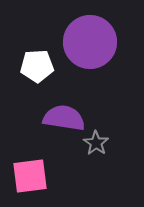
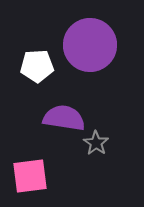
purple circle: moved 3 px down
